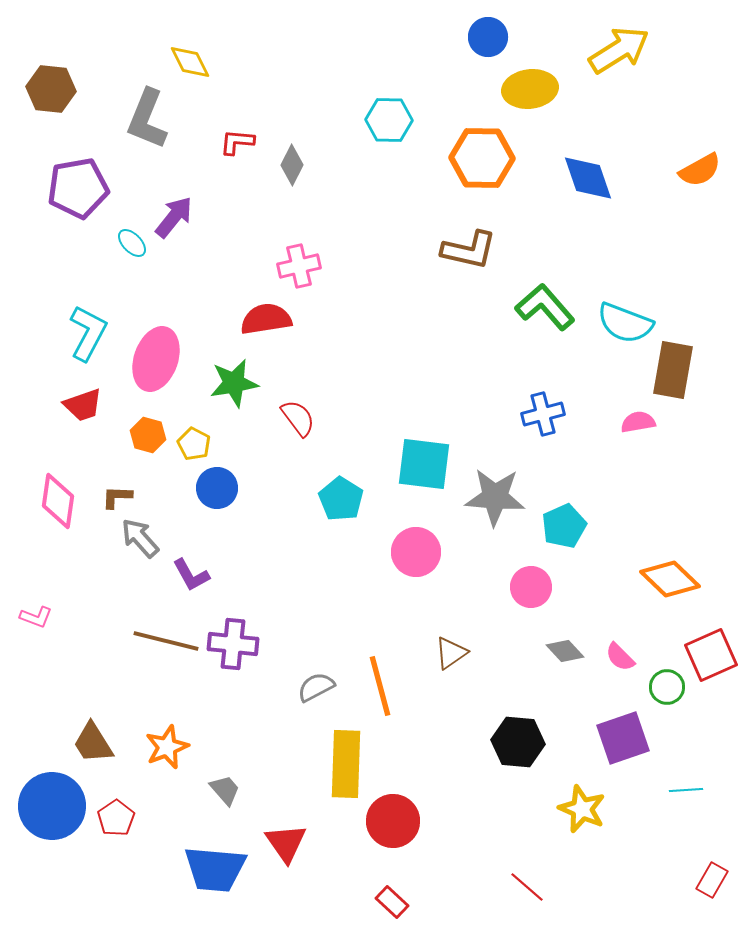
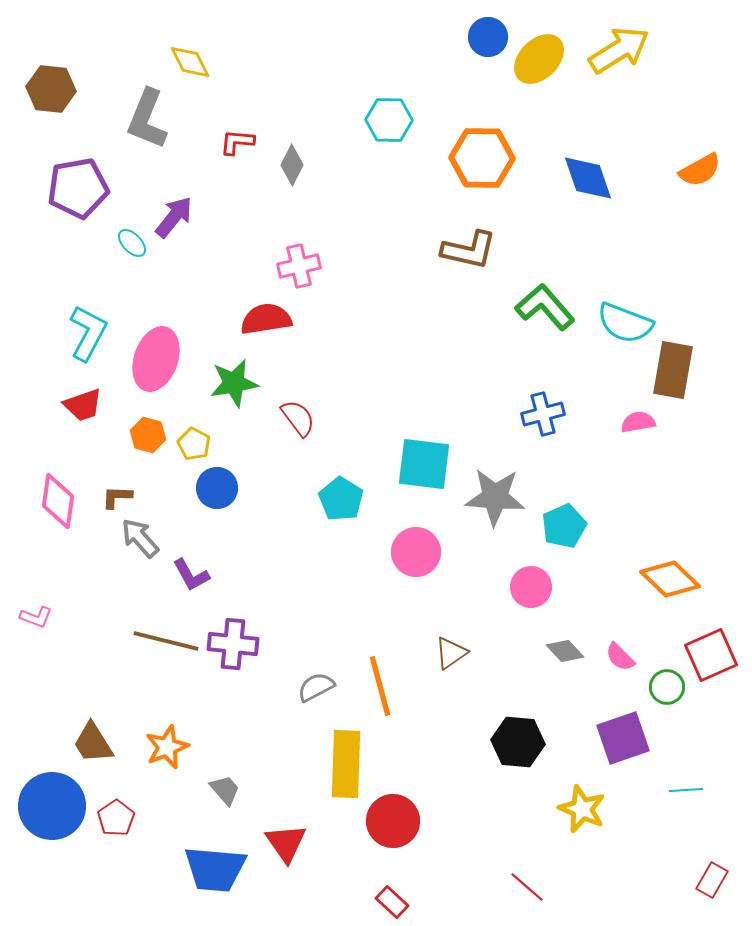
yellow ellipse at (530, 89): moved 9 px right, 30 px up; rotated 38 degrees counterclockwise
